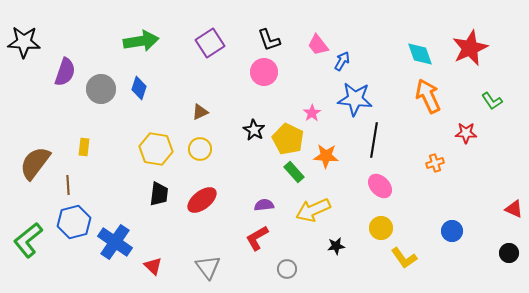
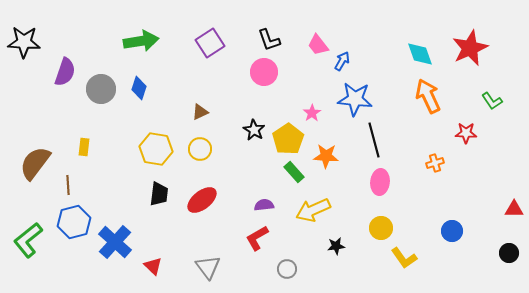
yellow pentagon at (288, 139): rotated 12 degrees clockwise
black line at (374, 140): rotated 24 degrees counterclockwise
pink ellipse at (380, 186): moved 4 px up; rotated 50 degrees clockwise
red triangle at (514, 209): rotated 24 degrees counterclockwise
blue cross at (115, 242): rotated 8 degrees clockwise
